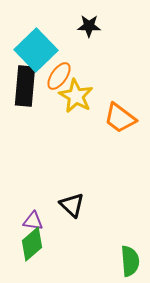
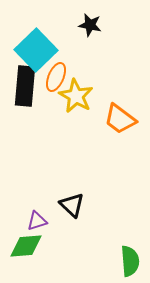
black star: moved 1 px right, 1 px up; rotated 10 degrees clockwise
orange ellipse: moved 3 px left, 1 px down; rotated 12 degrees counterclockwise
orange trapezoid: moved 1 px down
purple triangle: moved 4 px right; rotated 25 degrees counterclockwise
green diamond: moved 6 px left, 2 px down; rotated 36 degrees clockwise
